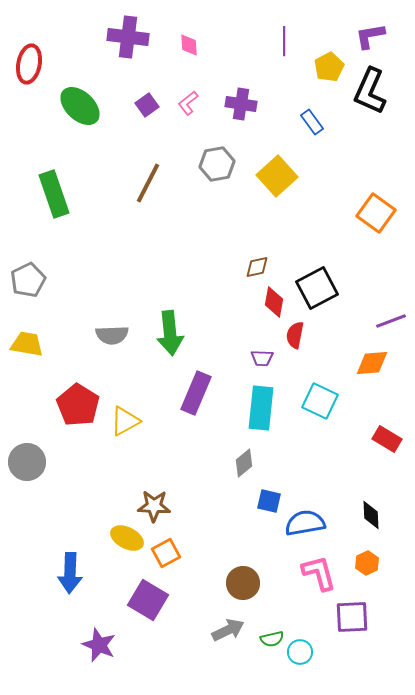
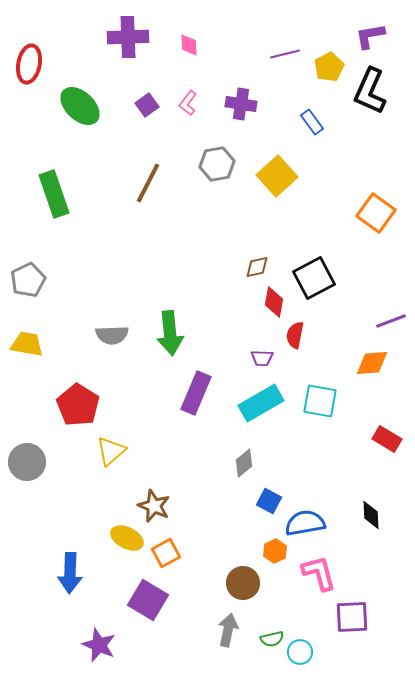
purple cross at (128, 37): rotated 9 degrees counterclockwise
purple line at (284, 41): moved 1 px right, 13 px down; rotated 76 degrees clockwise
pink L-shape at (188, 103): rotated 15 degrees counterclockwise
black square at (317, 288): moved 3 px left, 10 px up
cyan square at (320, 401): rotated 15 degrees counterclockwise
cyan rectangle at (261, 408): moved 5 px up; rotated 54 degrees clockwise
yellow triangle at (125, 421): moved 14 px left, 30 px down; rotated 12 degrees counterclockwise
blue square at (269, 501): rotated 15 degrees clockwise
brown star at (154, 506): rotated 20 degrees clockwise
orange hexagon at (367, 563): moved 92 px left, 12 px up
gray arrow at (228, 630): rotated 52 degrees counterclockwise
